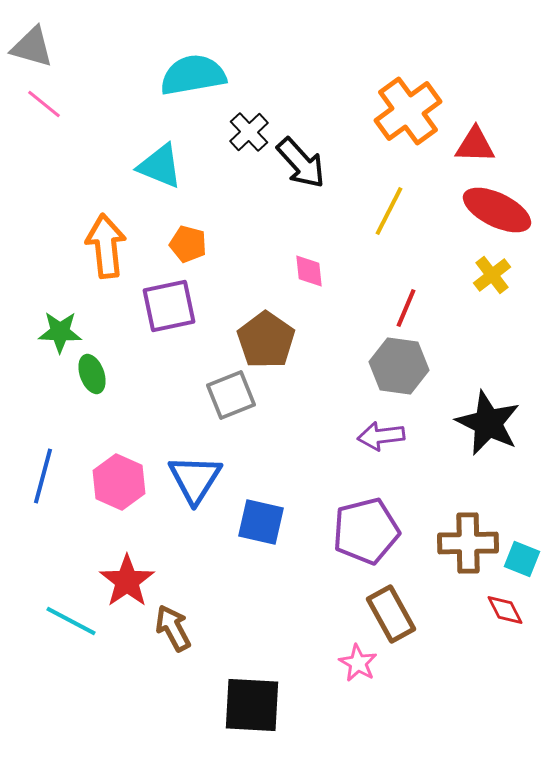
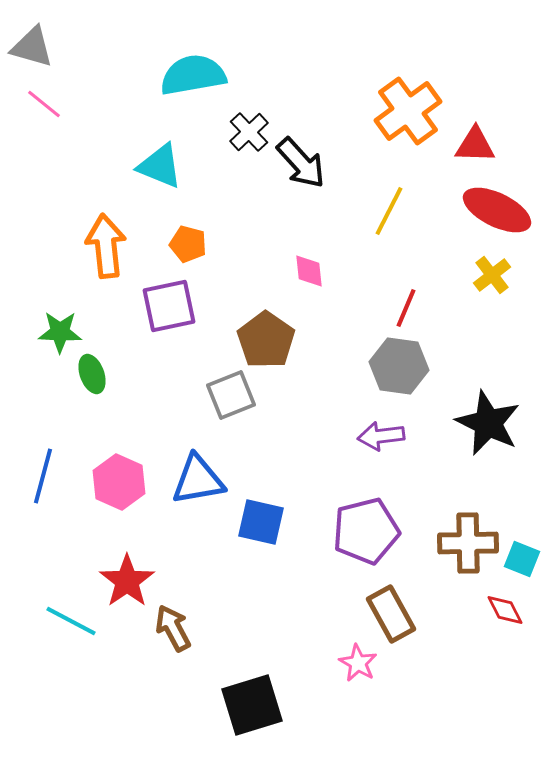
blue triangle: moved 3 px right, 1 px down; rotated 48 degrees clockwise
black square: rotated 20 degrees counterclockwise
